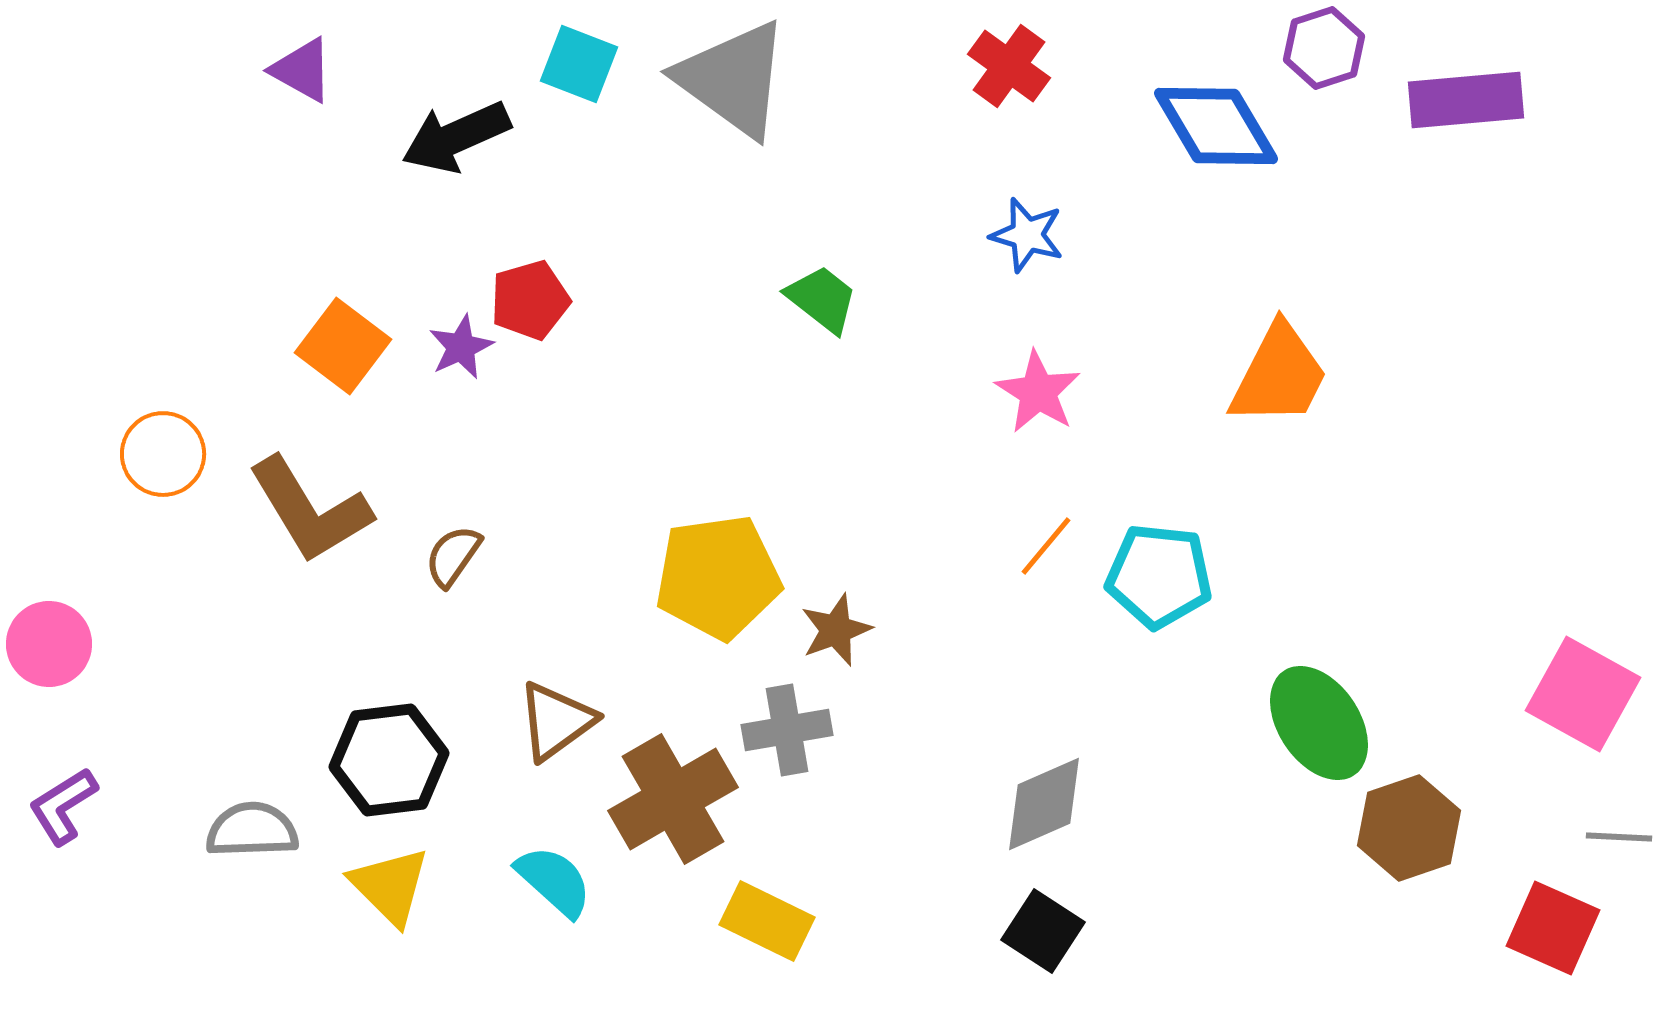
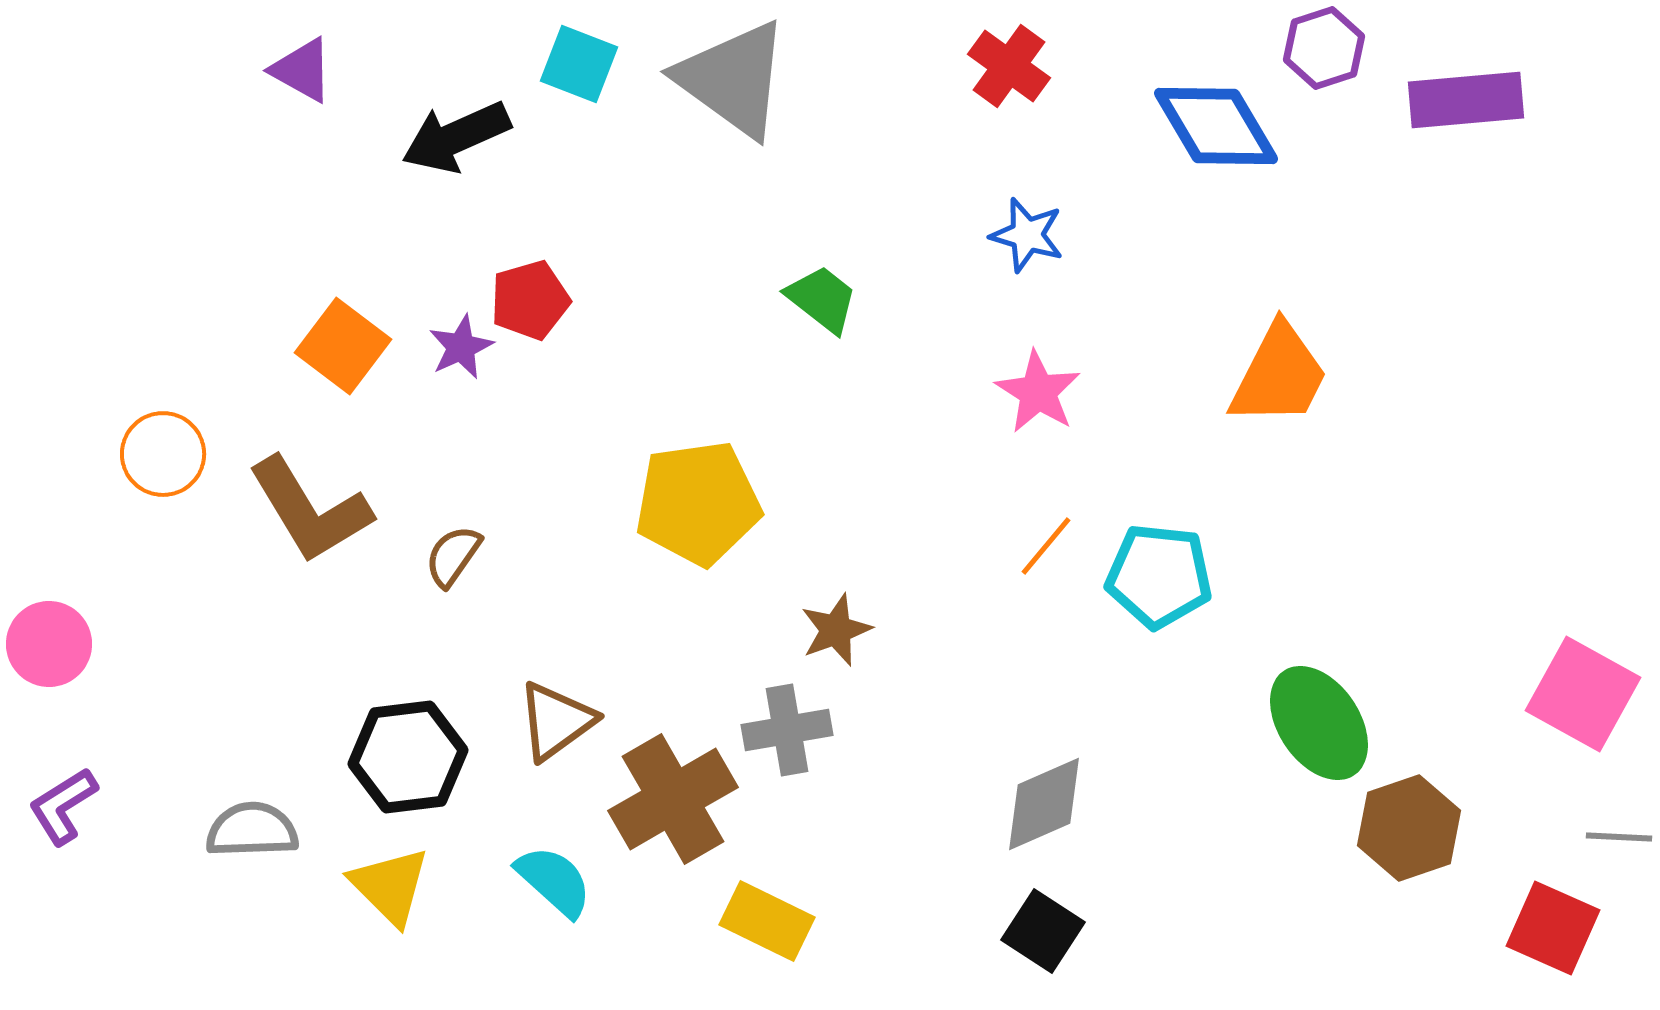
yellow pentagon: moved 20 px left, 74 px up
black hexagon: moved 19 px right, 3 px up
